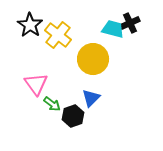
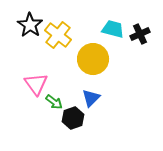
black cross: moved 10 px right, 11 px down
green arrow: moved 2 px right, 2 px up
black hexagon: moved 2 px down
